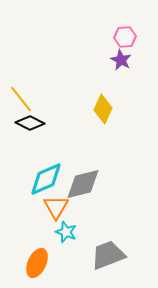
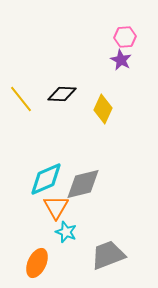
black diamond: moved 32 px right, 29 px up; rotated 24 degrees counterclockwise
